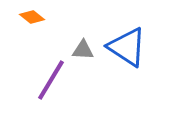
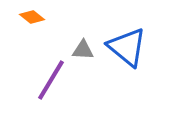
blue triangle: rotated 6 degrees clockwise
